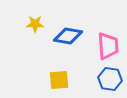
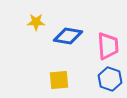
yellow star: moved 1 px right, 2 px up
blue hexagon: rotated 10 degrees clockwise
